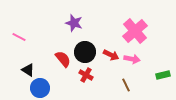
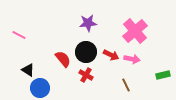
purple star: moved 14 px right; rotated 24 degrees counterclockwise
pink line: moved 2 px up
black circle: moved 1 px right
